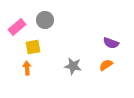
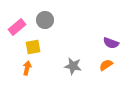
orange arrow: rotated 16 degrees clockwise
